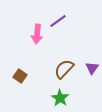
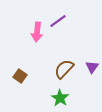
pink arrow: moved 2 px up
purple triangle: moved 1 px up
